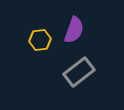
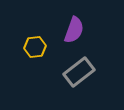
yellow hexagon: moved 5 px left, 7 px down
